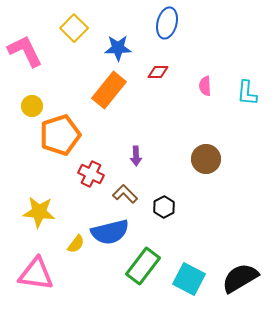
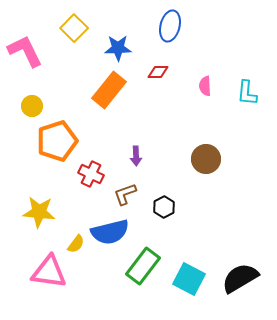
blue ellipse: moved 3 px right, 3 px down
orange pentagon: moved 3 px left, 6 px down
brown L-shape: rotated 65 degrees counterclockwise
pink triangle: moved 13 px right, 2 px up
